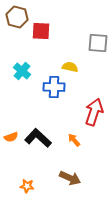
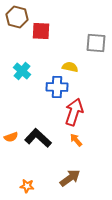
gray square: moved 2 px left
blue cross: moved 3 px right
red arrow: moved 20 px left
orange arrow: moved 2 px right
brown arrow: rotated 60 degrees counterclockwise
